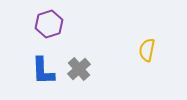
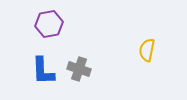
purple hexagon: rotated 8 degrees clockwise
gray cross: rotated 30 degrees counterclockwise
